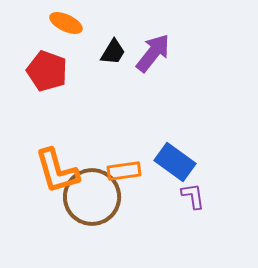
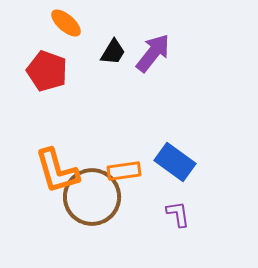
orange ellipse: rotated 16 degrees clockwise
purple L-shape: moved 15 px left, 18 px down
